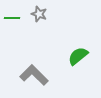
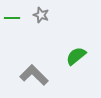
gray star: moved 2 px right, 1 px down
green semicircle: moved 2 px left
